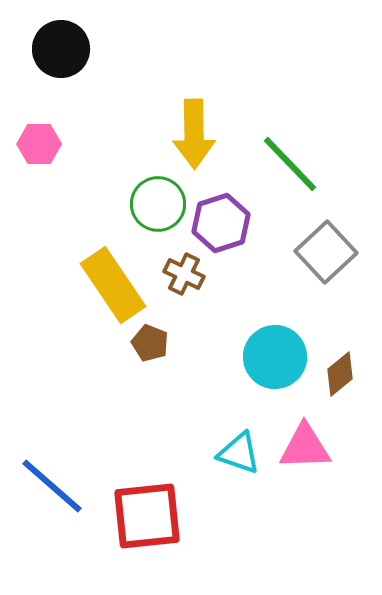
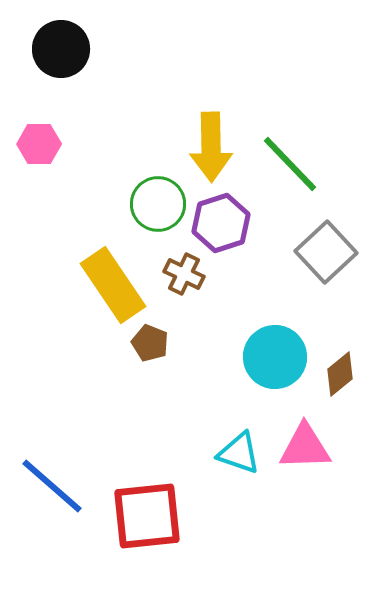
yellow arrow: moved 17 px right, 13 px down
